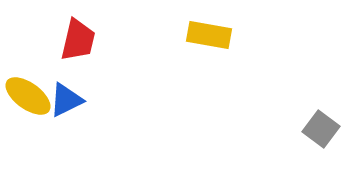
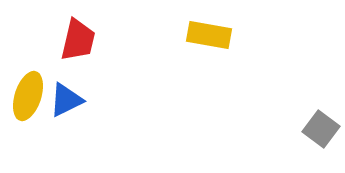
yellow ellipse: rotated 72 degrees clockwise
